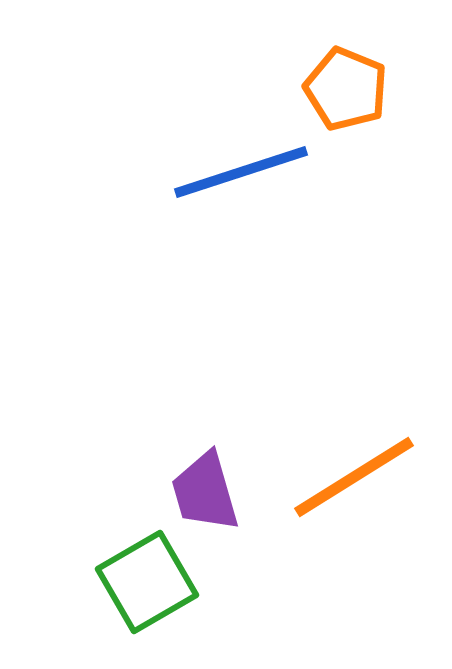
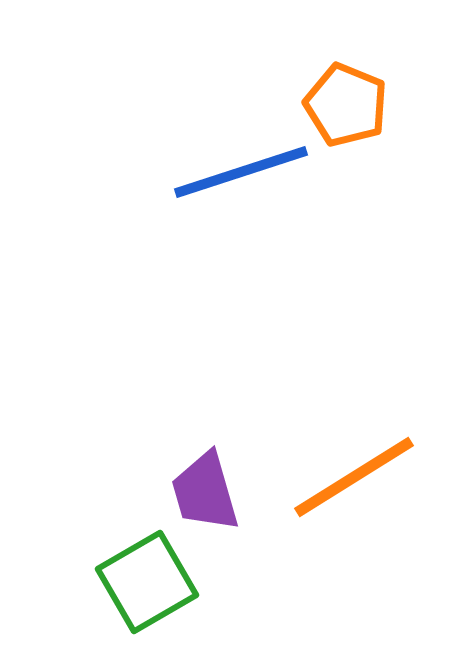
orange pentagon: moved 16 px down
